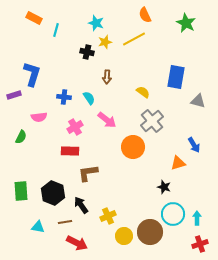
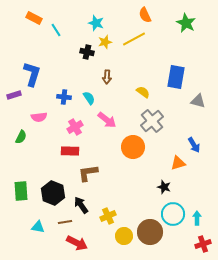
cyan line: rotated 48 degrees counterclockwise
red cross: moved 3 px right
